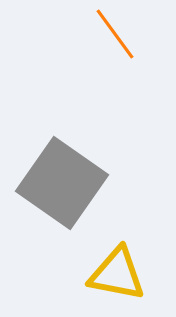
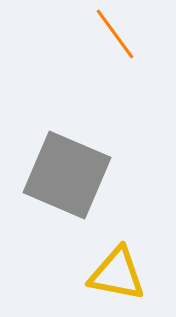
gray square: moved 5 px right, 8 px up; rotated 12 degrees counterclockwise
